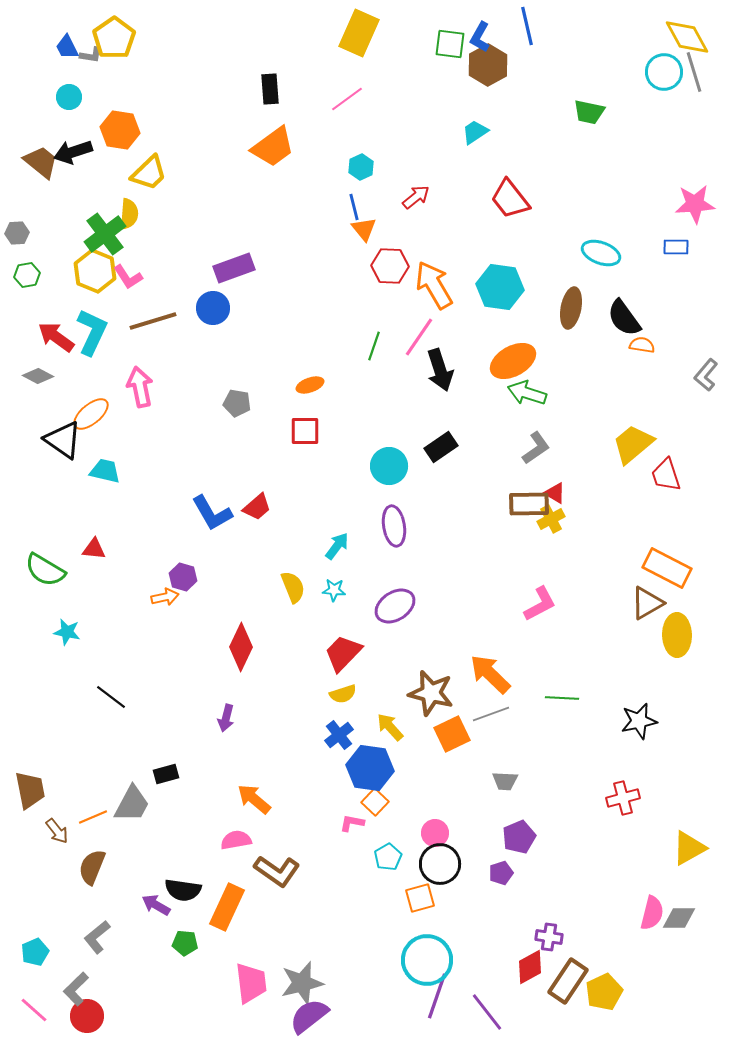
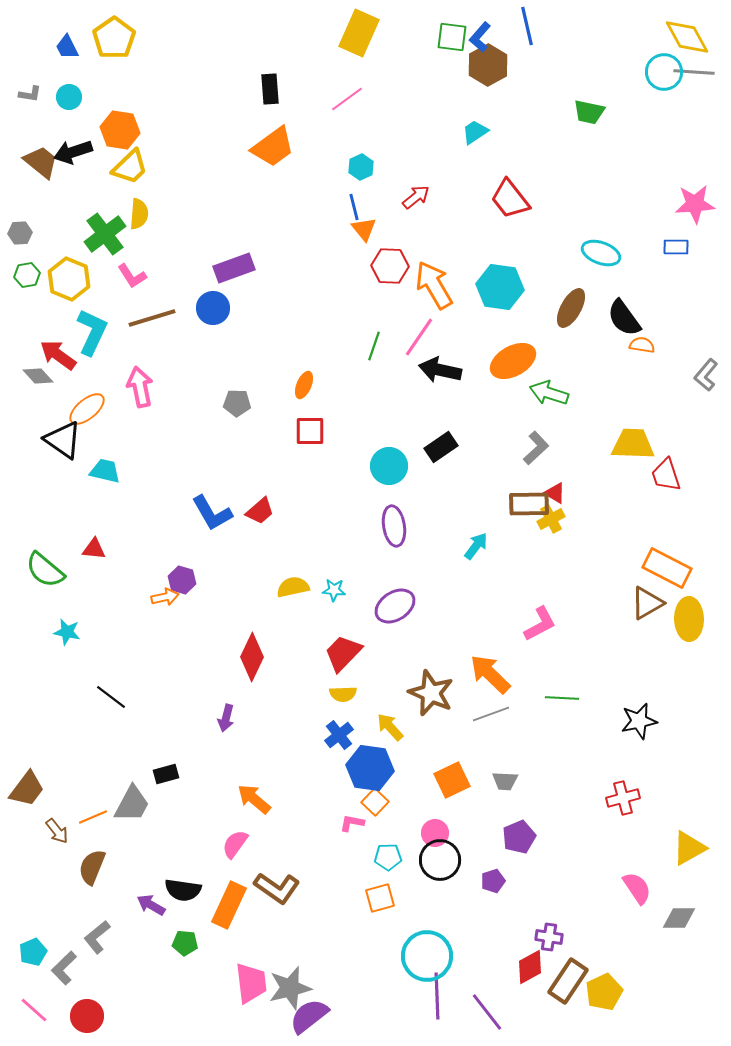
blue L-shape at (480, 37): rotated 12 degrees clockwise
green square at (450, 44): moved 2 px right, 7 px up
gray L-shape at (91, 55): moved 61 px left, 39 px down
gray line at (694, 72): rotated 69 degrees counterclockwise
yellow trapezoid at (149, 173): moved 19 px left, 6 px up
yellow semicircle at (129, 214): moved 10 px right
gray hexagon at (17, 233): moved 3 px right
yellow hexagon at (95, 271): moved 26 px left, 8 px down
pink L-shape at (128, 277): moved 4 px right, 1 px up
brown ellipse at (571, 308): rotated 18 degrees clockwise
brown line at (153, 321): moved 1 px left, 3 px up
red arrow at (56, 337): moved 2 px right, 18 px down
black arrow at (440, 370): rotated 120 degrees clockwise
gray diamond at (38, 376): rotated 20 degrees clockwise
orange ellipse at (310, 385): moved 6 px left; rotated 48 degrees counterclockwise
green arrow at (527, 393): moved 22 px right
gray pentagon at (237, 403): rotated 8 degrees counterclockwise
orange ellipse at (91, 414): moved 4 px left, 5 px up
red square at (305, 431): moved 5 px right
yellow trapezoid at (633, 444): rotated 42 degrees clockwise
gray L-shape at (536, 448): rotated 8 degrees counterclockwise
red trapezoid at (257, 507): moved 3 px right, 4 px down
cyan arrow at (337, 546): moved 139 px right
green semicircle at (45, 570): rotated 9 degrees clockwise
purple hexagon at (183, 577): moved 1 px left, 3 px down
yellow semicircle at (293, 587): rotated 80 degrees counterclockwise
pink L-shape at (540, 604): moved 20 px down
yellow ellipse at (677, 635): moved 12 px right, 16 px up
red diamond at (241, 647): moved 11 px right, 10 px down
brown star at (431, 693): rotated 9 degrees clockwise
yellow semicircle at (343, 694): rotated 16 degrees clockwise
orange square at (452, 734): moved 46 px down
brown trapezoid at (30, 790): moved 3 px left, 1 px up; rotated 48 degrees clockwise
pink semicircle at (236, 840): moved 1 px left, 4 px down; rotated 44 degrees counterclockwise
cyan pentagon at (388, 857): rotated 28 degrees clockwise
black circle at (440, 864): moved 4 px up
brown L-shape at (277, 871): moved 17 px down
purple pentagon at (501, 873): moved 8 px left, 8 px down
orange square at (420, 898): moved 40 px left
purple arrow at (156, 905): moved 5 px left
orange rectangle at (227, 907): moved 2 px right, 2 px up
pink semicircle at (652, 913): moved 15 px left, 25 px up; rotated 48 degrees counterclockwise
cyan pentagon at (35, 952): moved 2 px left
cyan circle at (427, 960): moved 4 px up
gray star at (302, 983): moved 12 px left, 5 px down
gray L-shape at (76, 989): moved 12 px left, 21 px up
purple line at (437, 996): rotated 21 degrees counterclockwise
